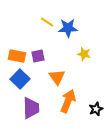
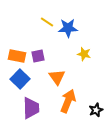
black star: moved 1 px down
